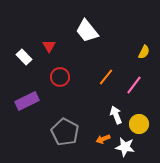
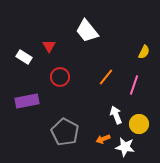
white rectangle: rotated 14 degrees counterclockwise
pink line: rotated 18 degrees counterclockwise
purple rectangle: rotated 15 degrees clockwise
